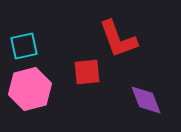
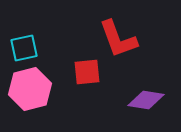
cyan square: moved 2 px down
purple diamond: rotated 60 degrees counterclockwise
